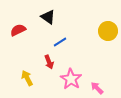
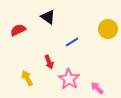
yellow circle: moved 2 px up
blue line: moved 12 px right
pink star: moved 2 px left
